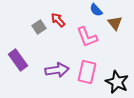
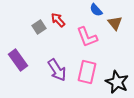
purple arrow: rotated 65 degrees clockwise
